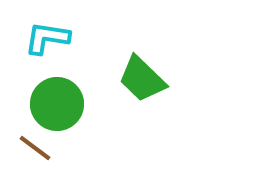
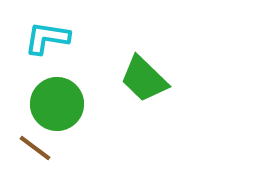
green trapezoid: moved 2 px right
